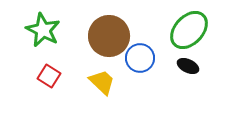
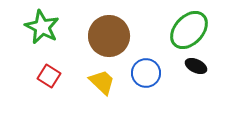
green star: moved 1 px left, 3 px up
blue circle: moved 6 px right, 15 px down
black ellipse: moved 8 px right
